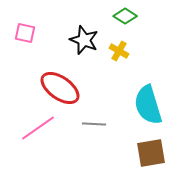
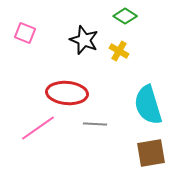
pink square: rotated 10 degrees clockwise
red ellipse: moved 7 px right, 5 px down; rotated 30 degrees counterclockwise
gray line: moved 1 px right
